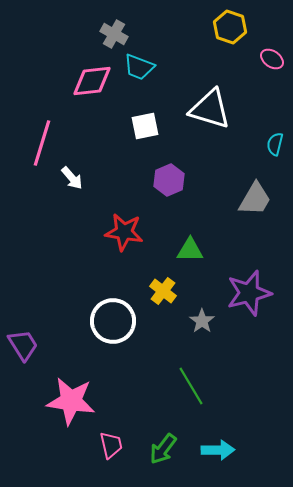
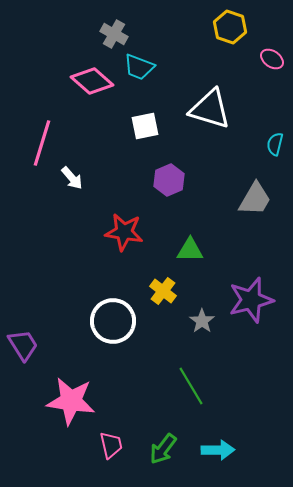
pink diamond: rotated 48 degrees clockwise
purple star: moved 2 px right, 7 px down
